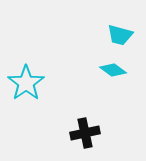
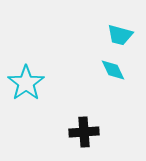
cyan diamond: rotated 28 degrees clockwise
black cross: moved 1 px left, 1 px up; rotated 8 degrees clockwise
